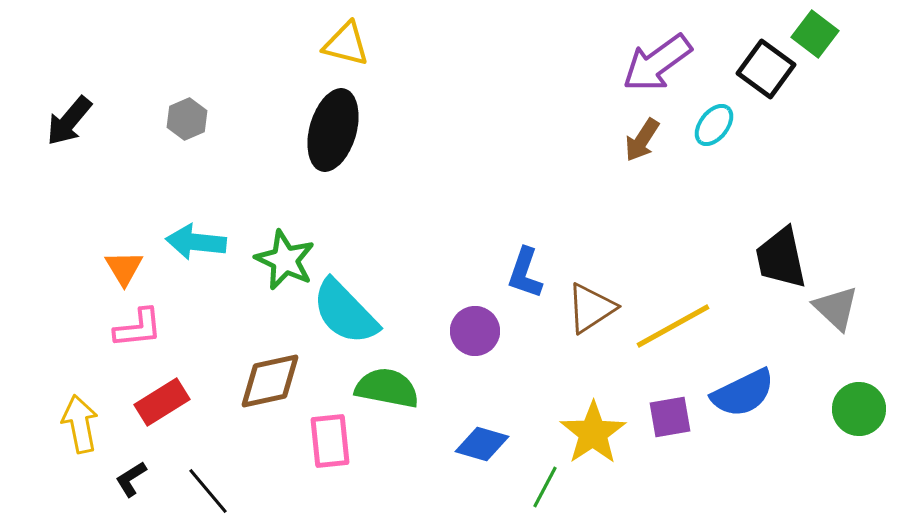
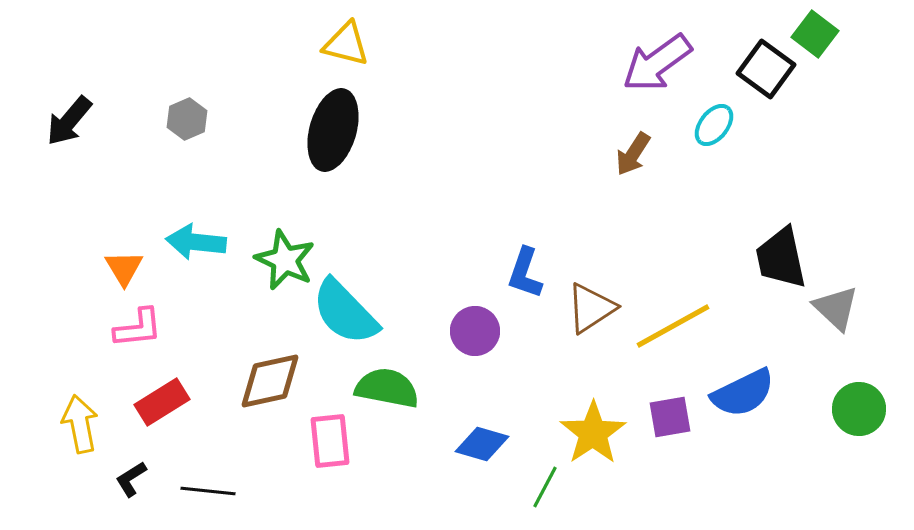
brown arrow: moved 9 px left, 14 px down
black line: rotated 44 degrees counterclockwise
